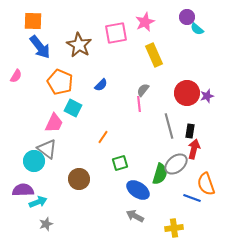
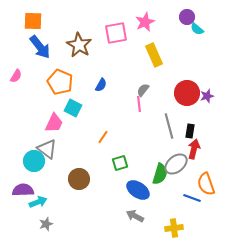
blue semicircle: rotated 16 degrees counterclockwise
